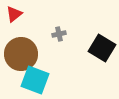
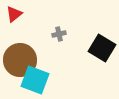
brown circle: moved 1 px left, 6 px down
